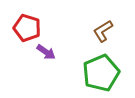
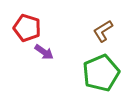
purple arrow: moved 2 px left
